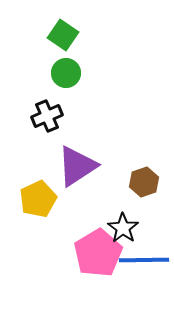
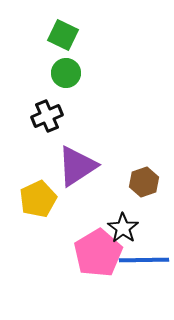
green square: rotated 8 degrees counterclockwise
